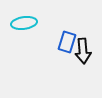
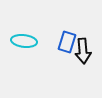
cyan ellipse: moved 18 px down; rotated 15 degrees clockwise
